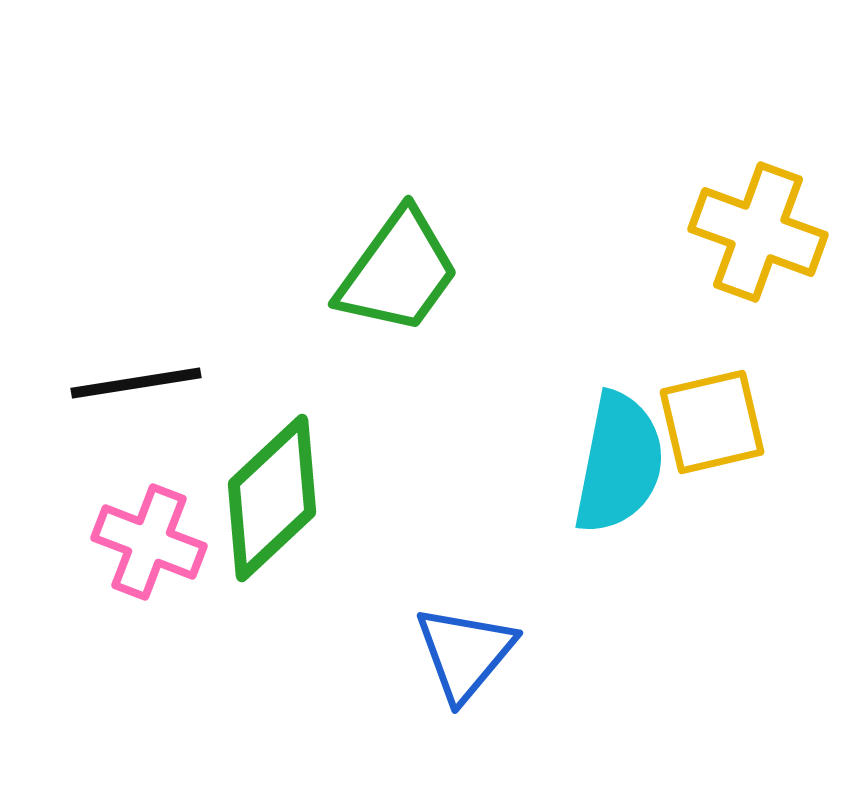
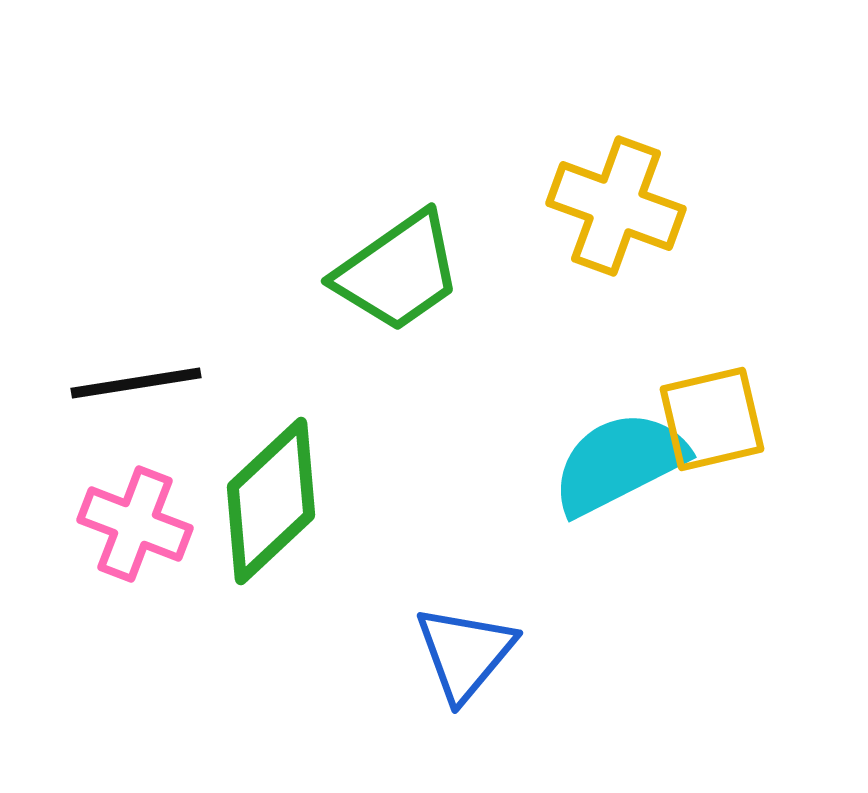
yellow cross: moved 142 px left, 26 px up
green trapezoid: rotated 19 degrees clockwise
yellow square: moved 3 px up
cyan semicircle: rotated 128 degrees counterclockwise
green diamond: moved 1 px left, 3 px down
pink cross: moved 14 px left, 18 px up
